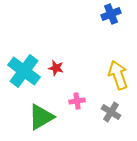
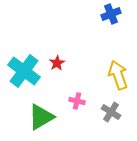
red star: moved 1 px right, 5 px up; rotated 28 degrees clockwise
pink cross: rotated 21 degrees clockwise
